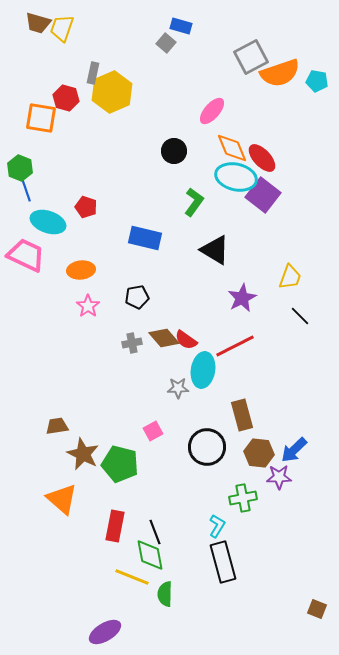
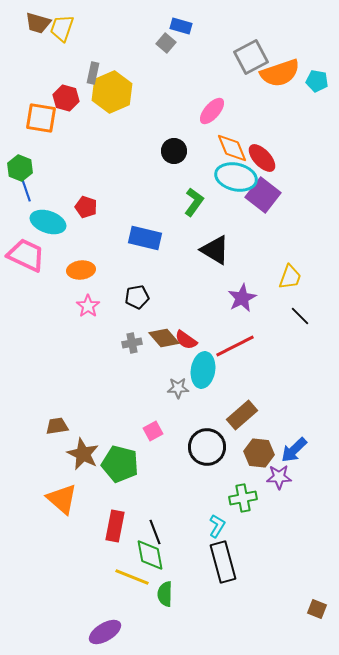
brown rectangle at (242, 415): rotated 64 degrees clockwise
